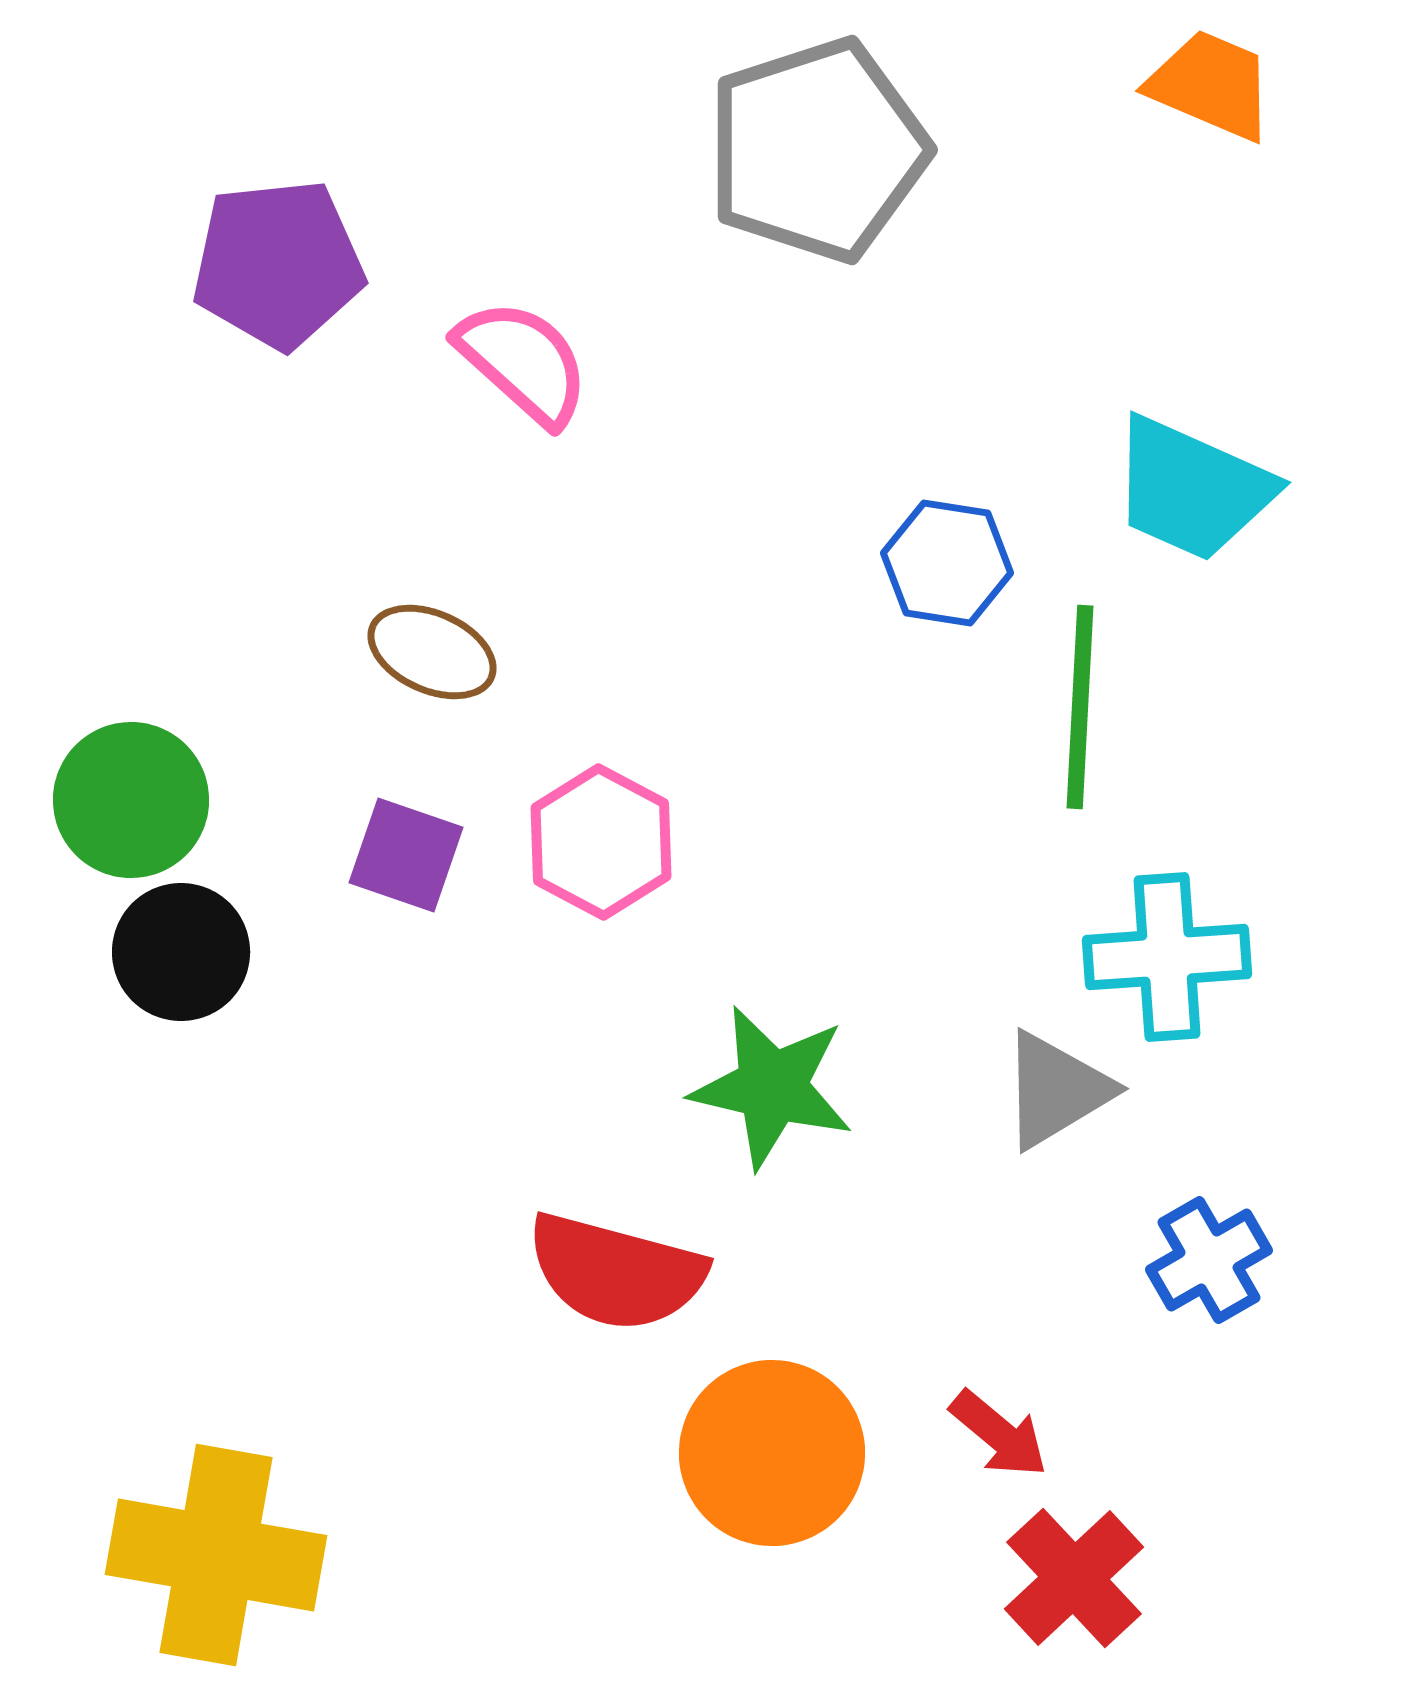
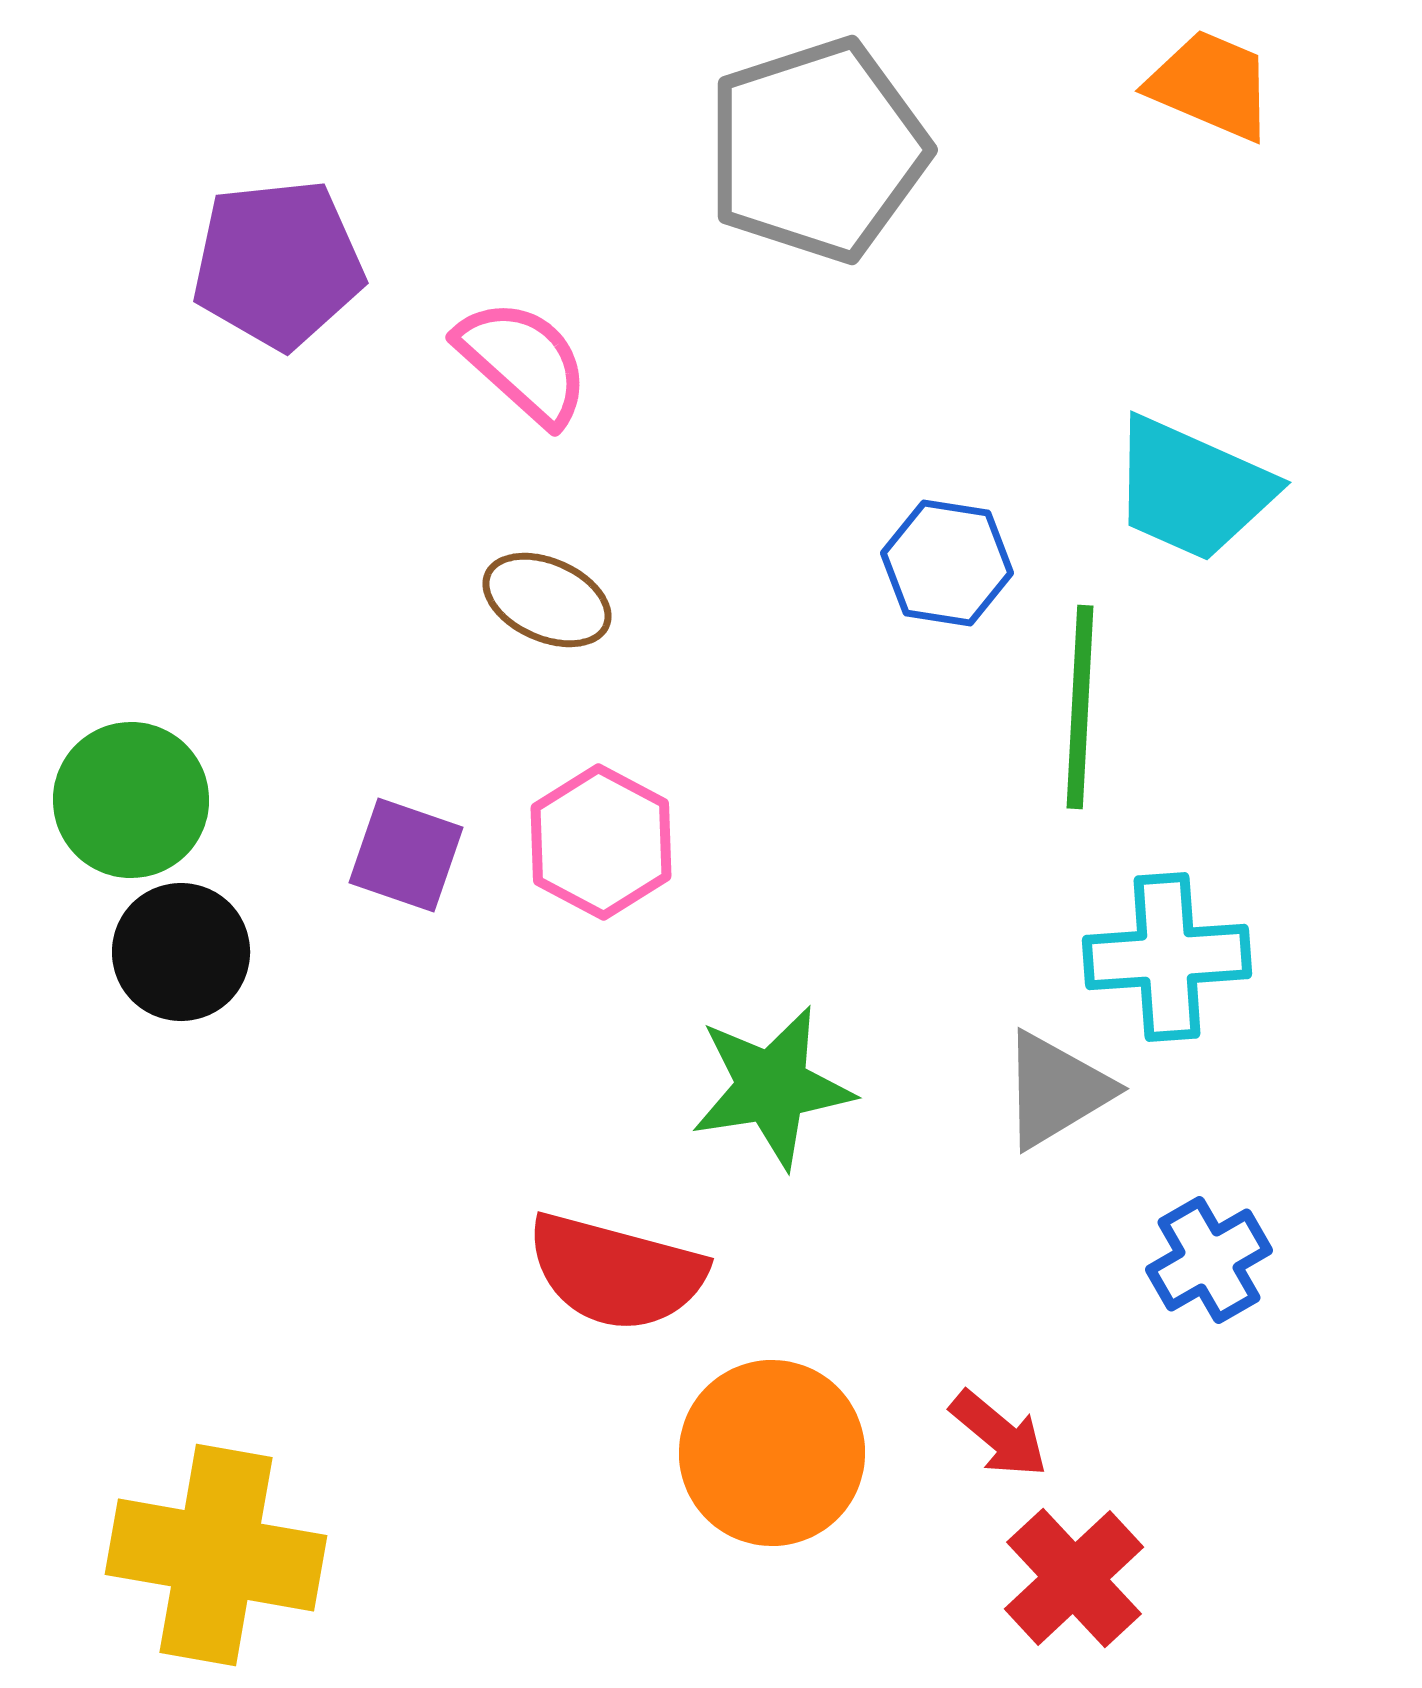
brown ellipse: moved 115 px right, 52 px up
green star: rotated 22 degrees counterclockwise
